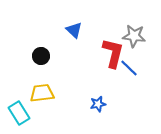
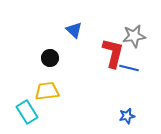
gray star: rotated 15 degrees counterclockwise
black circle: moved 9 px right, 2 px down
blue line: rotated 30 degrees counterclockwise
yellow trapezoid: moved 5 px right, 2 px up
blue star: moved 29 px right, 12 px down
cyan rectangle: moved 8 px right, 1 px up
